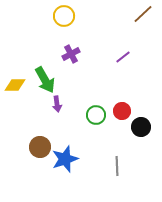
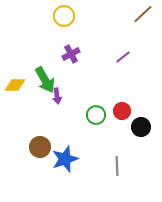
purple arrow: moved 8 px up
